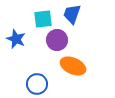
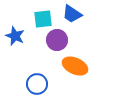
blue trapezoid: rotated 75 degrees counterclockwise
blue star: moved 1 px left, 3 px up
orange ellipse: moved 2 px right
